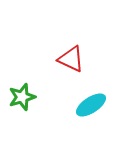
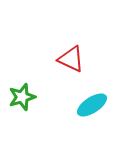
cyan ellipse: moved 1 px right
